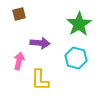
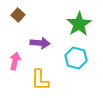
brown square: moved 1 px left, 1 px down; rotated 32 degrees counterclockwise
pink arrow: moved 4 px left
